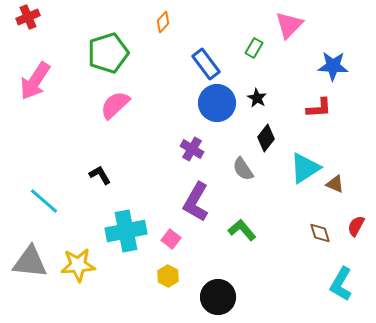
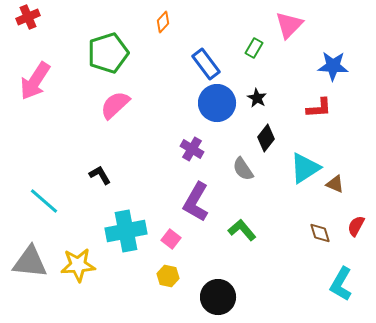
yellow hexagon: rotated 15 degrees counterclockwise
